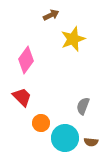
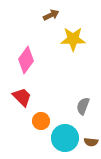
yellow star: rotated 20 degrees clockwise
orange circle: moved 2 px up
